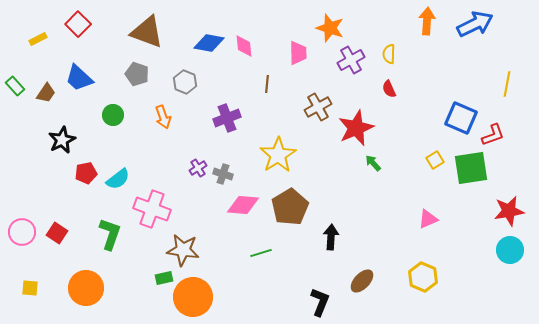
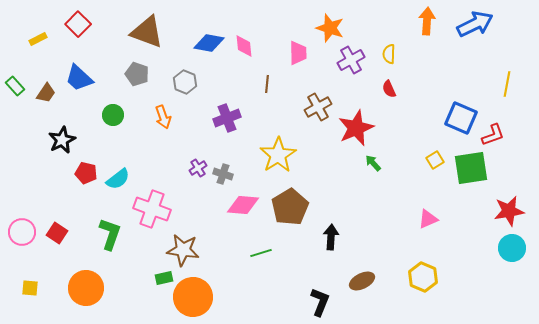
red pentagon at (86, 173): rotated 25 degrees clockwise
cyan circle at (510, 250): moved 2 px right, 2 px up
brown ellipse at (362, 281): rotated 20 degrees clockwise
